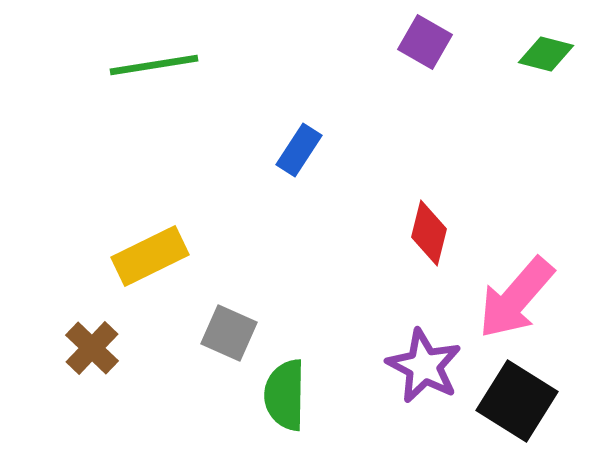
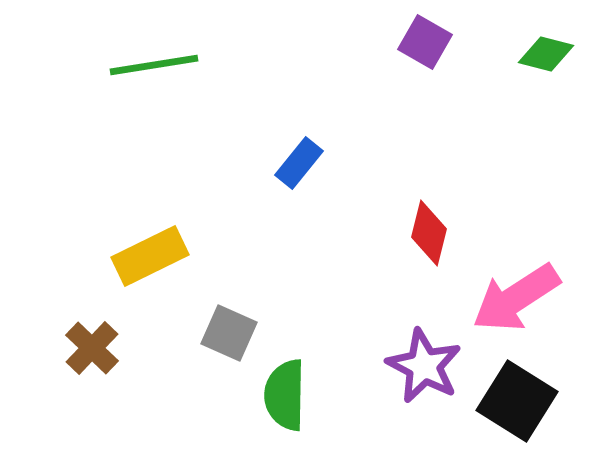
blue rectangle: moved 13 px down; rotated 6 degrees clockwise
pink arrow: rotated 16 degrees clockwise
